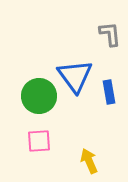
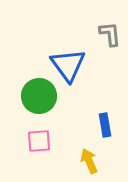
blue triangle: moved 7 px left, 11 px up
blue rectangle: moved 4 px left, 33 px down
